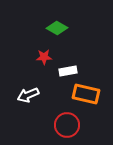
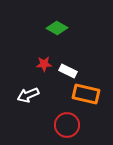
red star: moved 7 px down
white rectangle: rotated 36 degrees clockwise
